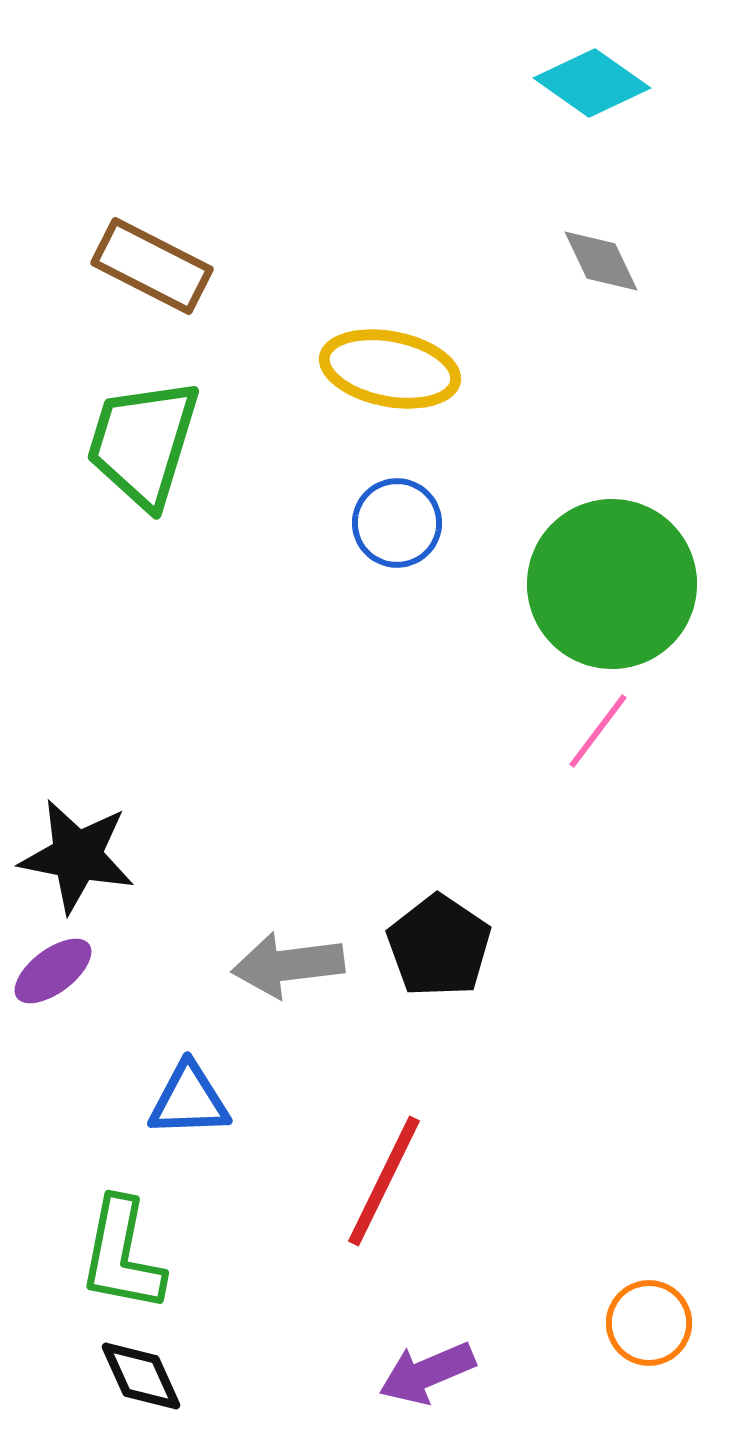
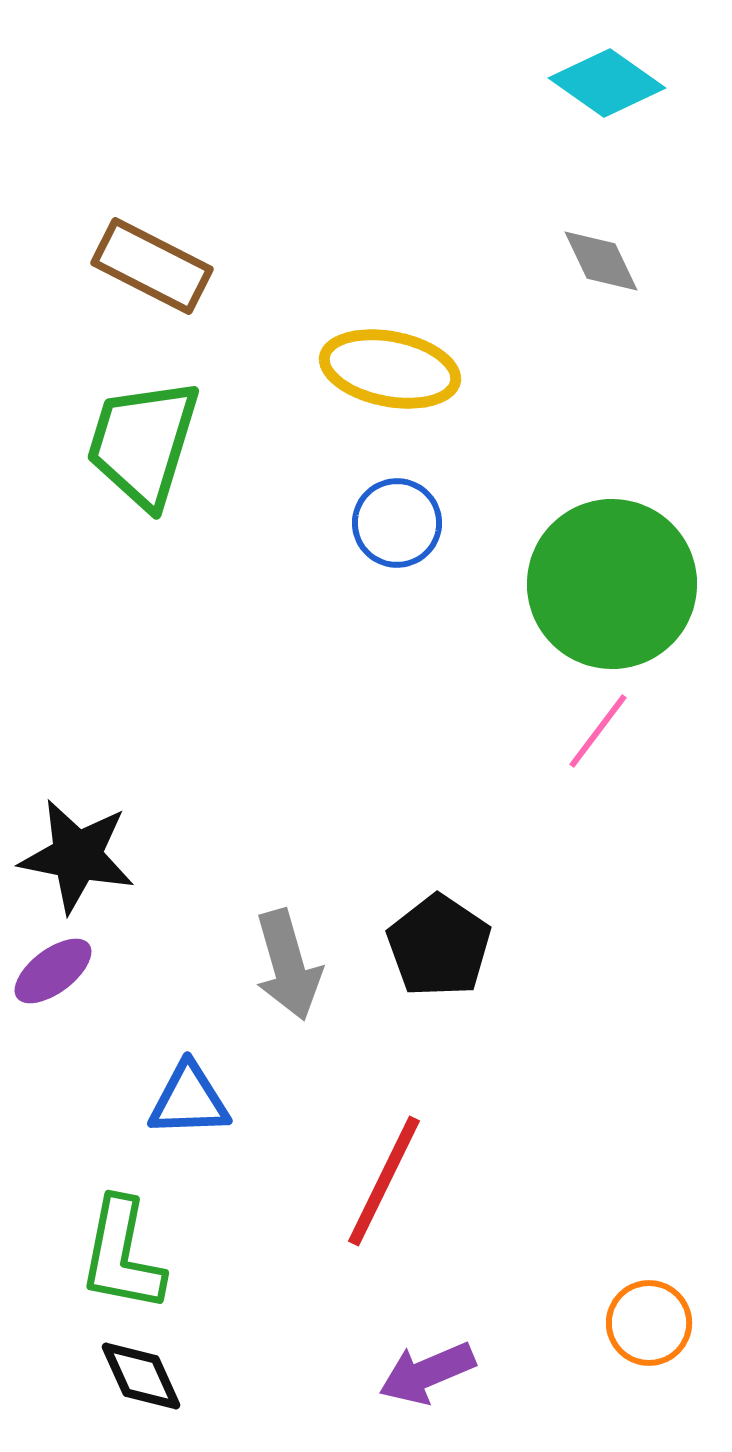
cyan diamond: moved 15 px right
gray arrow: rotated 99 degrees counterclockwise
